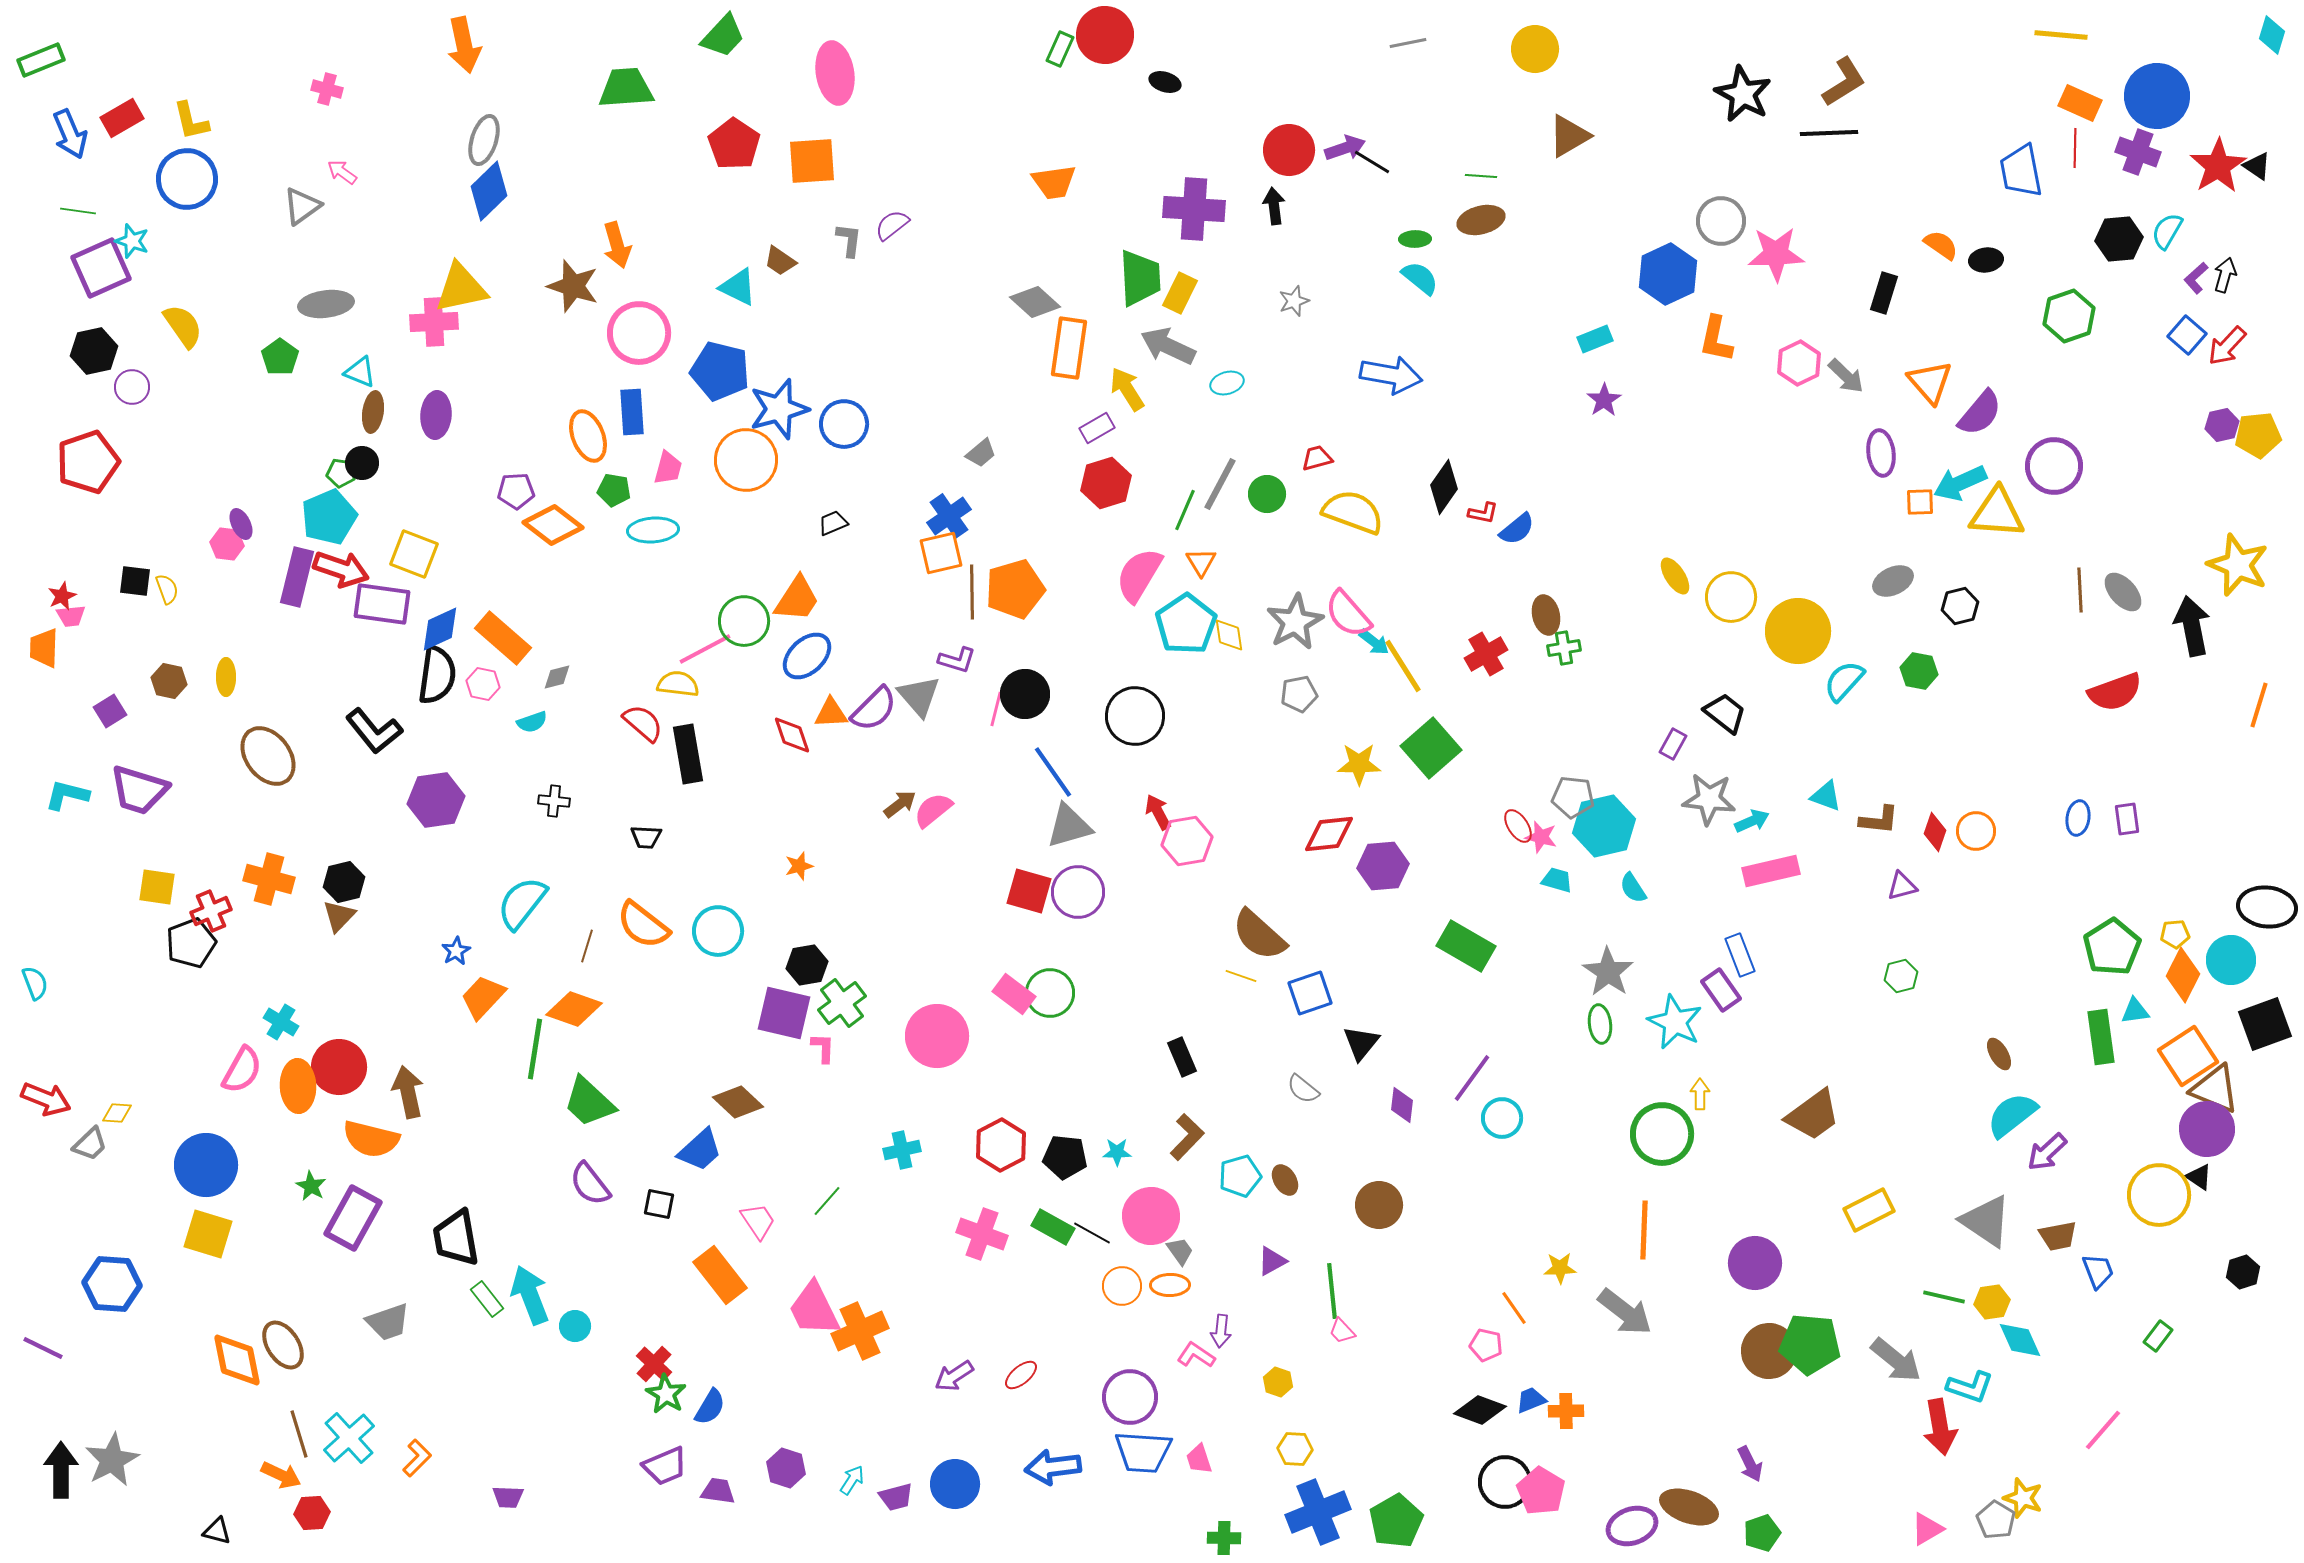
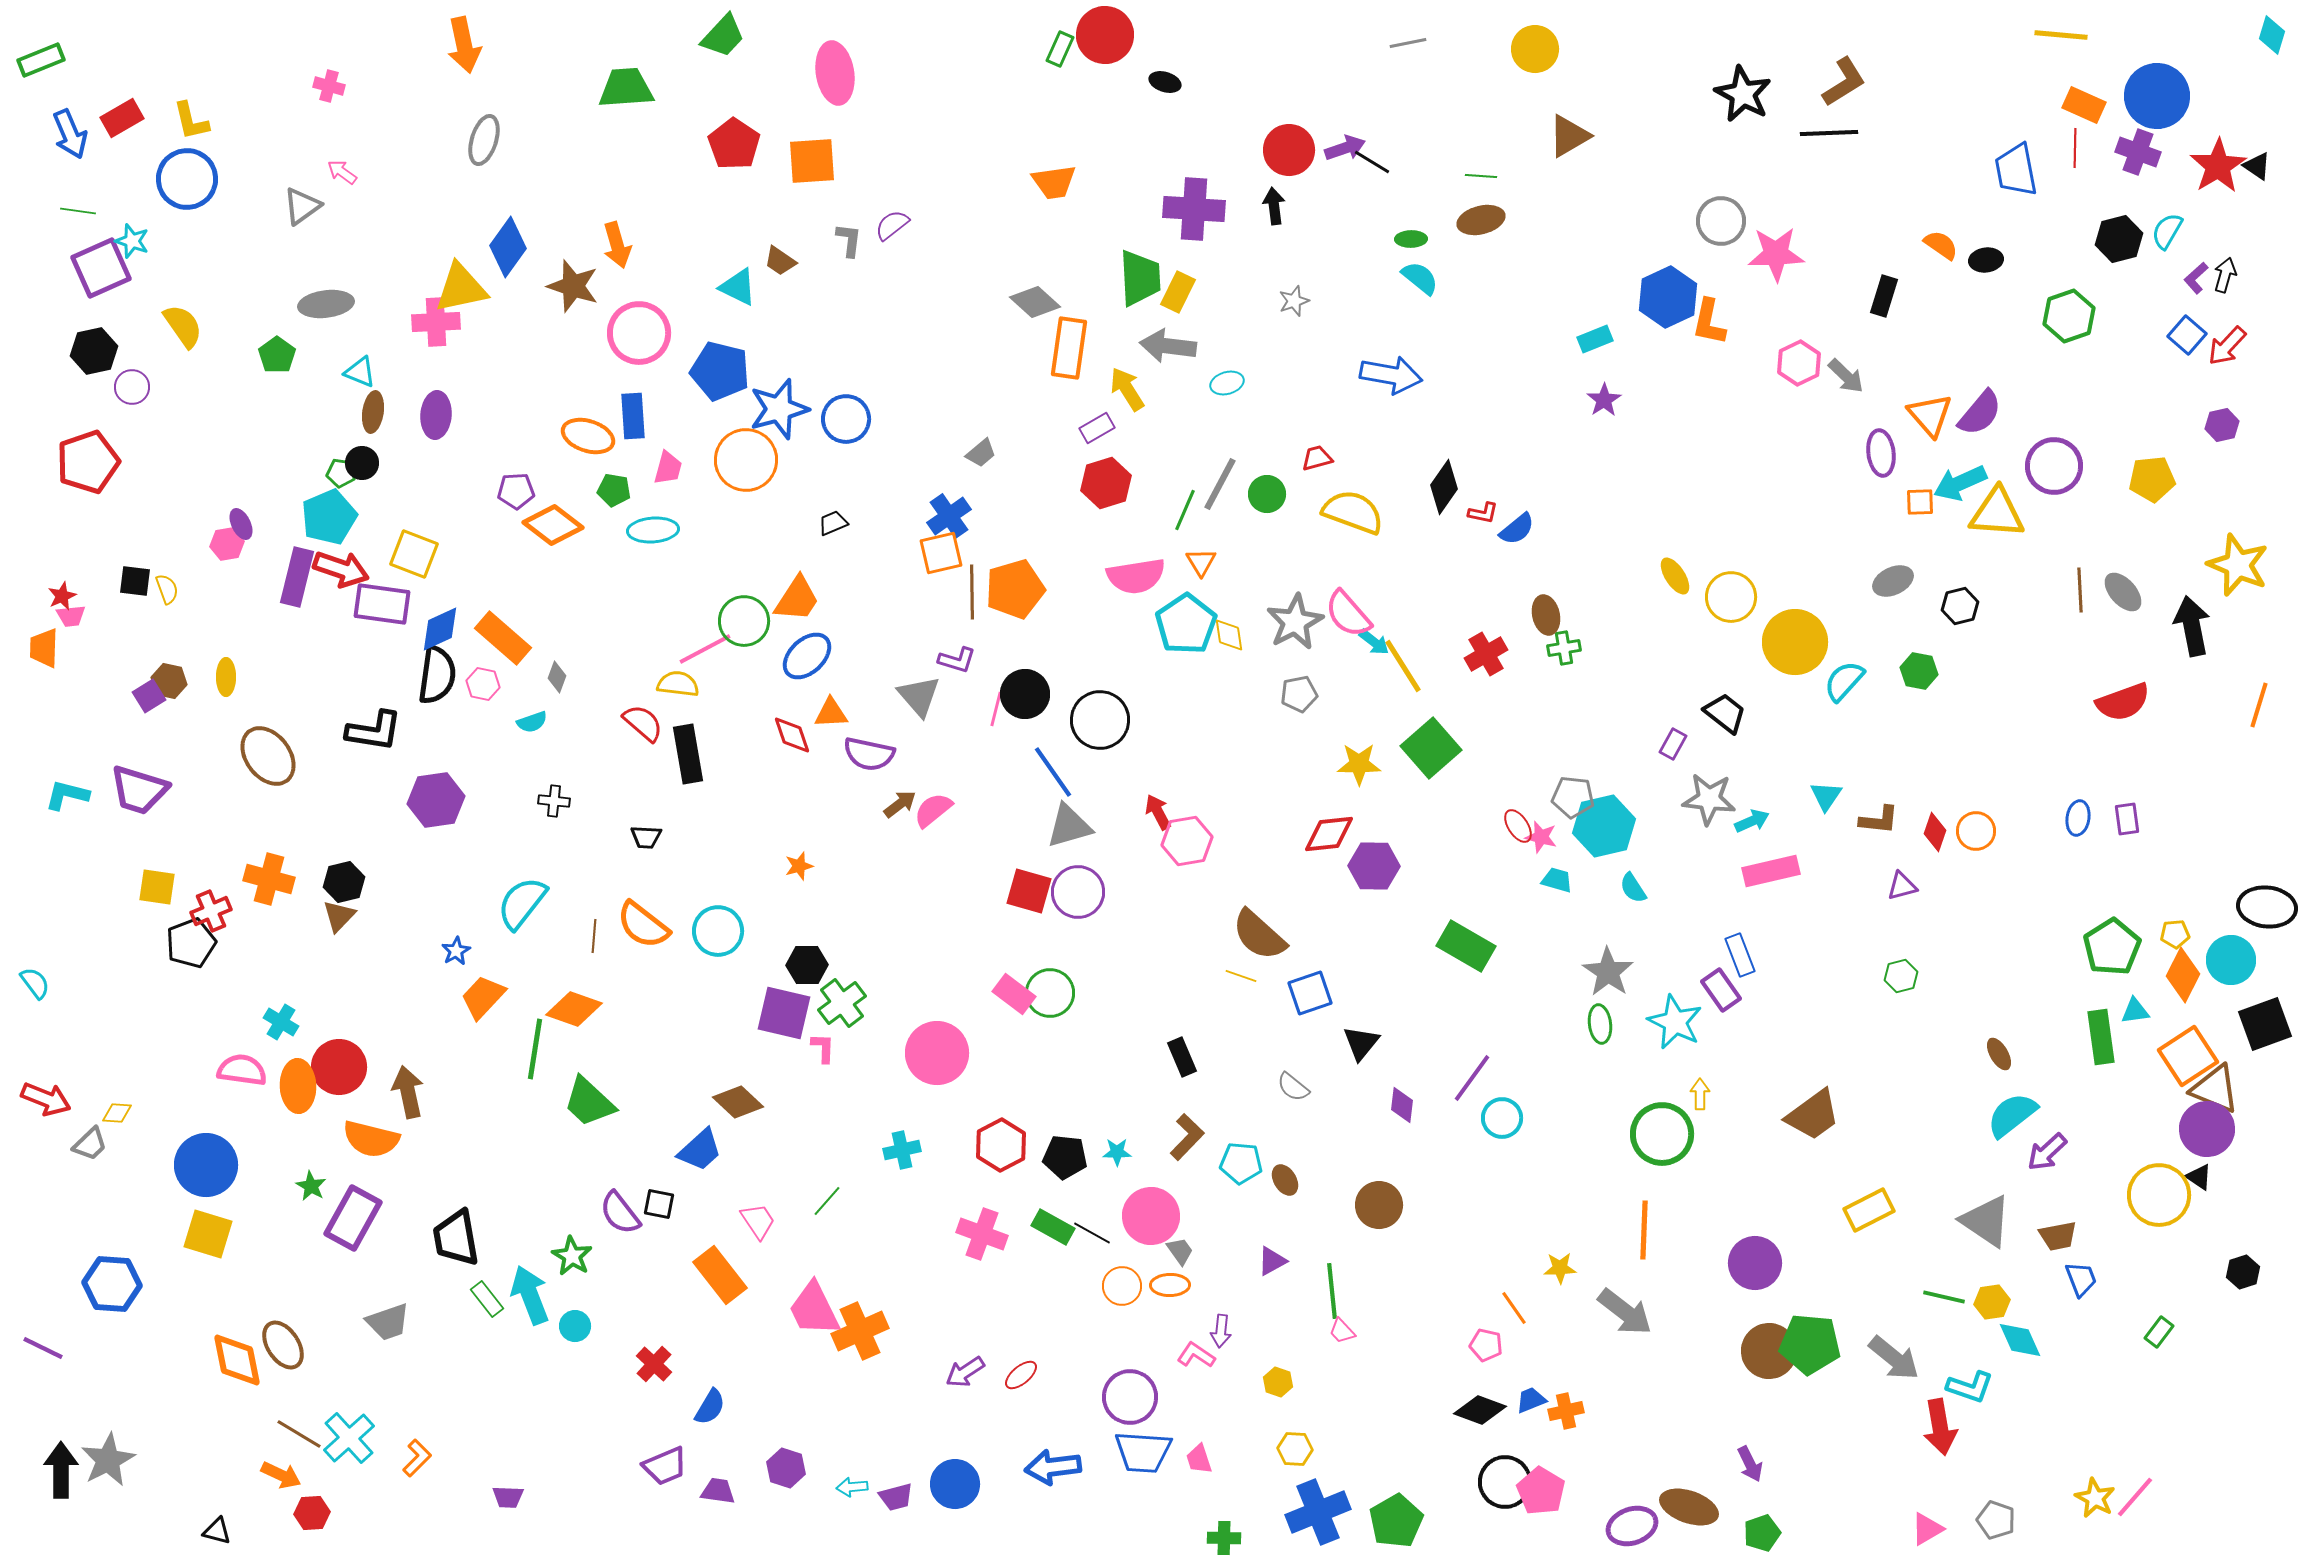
pink cross at (327, 89): moved 2 px right, 3 px up
orange rectangle at (2080, 103): moved 4 px right, 2 px down
blue trapezoid at (2021, 171): moved 5 px left, 1 px up
blue diamond at (489, 191): moved 19 px right, 56 px down; rotated 10 degrees counterclockwise
green ellipse at (1415, 239): moved 4 px left
black hexagon at (2119, 239): rotated 9 degrees counterclockwise
blue hexagon at (1668, 274): moved 23 px down
yellow rectangle at (1180, 293): moved 2 px left, 1 px up
black rectangle at (1884, 293): moved 3 px down
pink cross at (434, 322): moved 2 px right
orange L-shape at (1716, 339): moved 7 px left, 17 px up
gray arrow at (1168, 346): rotated 18 degrees counterclockwise
green pentagon at (280, 357): moved 3 px left, 2 px up
orange triangle at (1930, 382): moved 33 px down
blue rectangle at (632, 412): moved 1 px right, 4 px down
blue circle at (844, 424): moved 2 px right, 5 px up
yellow pentagon at (2258, 435): moved 106 px left, 44 px down
orange ellipse at (588, 436): rotated 51 degrees counterclockwise
pink hexagon at (227, 544): rotated 16 degrees counterclockwise
pink semicircle at (1139, 575): moved 3 px left, 1 px down; rotated 130 degrees counterclockwise
yellow circle at (1798, 631): moved 3 px left, 11 px down
gray diamond at (557, 677): rotated 56 degrees counterclockwise
red semicircle at (2115, 692): moved 8 px right, 10 px down
purple semicircle at (874, 709): moved 5 px left, 45 px down; rotated 57 degrees clockwise
purple square at (110, 711): moved 39 px right, 15 px up
black circle at (1135, 716): moved 35 px left, 4 px down
black L-shape at (374, 731): rotated 42 degrees counterclockwise
cyan triangle at (1826, 796): rotated 44 degrees clockwise
purple hexagon at (1383, 866): moved 9 px left; rotated 6 degrees clockwise
brown line at (587, 946): moved 7 px right, 10 px up; rotated 12 degrees counterclockwise
black hexagon at (807, 965): rotated 9 degrees clockwise
cyan semicircle at (35, 983): rotated 16 degrees counterclockwise
pink circle at (937, 1036): moved 17 px down
pink semicircle at (242, 1070): rotated 111 degrees counterclockwise
gray semicircle at (1303, 1089): moved 10 px left, 2 px up
cyan pentagon at (1240, 1176): moved 1 px right, 13 px up; rotated 21 degrees clockwise
purple semicircle at (590, 1184): moved 30 px right, 29 px down
blue trapezoid at (2098, 1271): moved 17 px left, 8 px down
green rectangle at (2158, 1336): moved 1 px right, 4 px up
gray arrow at (1896, 1360): moved 2 px left, 2 px up
purple arrow at (954, 1376): moved 11 px right, 4 px up
green star at (666, 1394): moved 94 px left, 138 px up
orange cross at (1566, 1411): rotated 12 degrees counterclockwise
pink line at (2103, 1430): moved 32 px right, 67 px down
brown line at (299, 1434): rotated 42 degrees counterclockwise
gray star at (112, 1460): moved 4 px left
cyan arrow at (852, 1480): moved 7 px down; rotated 128 degrees counterclockwise
yellow star at (2023, 1498): moved 72 px right; rotated 9 degrees clockwise
gray pentagon at (1996, 1520): rotated 12 degrees counterclockwise
